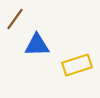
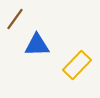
yellow rectangle: rotated 28 degrees counterclockwise
